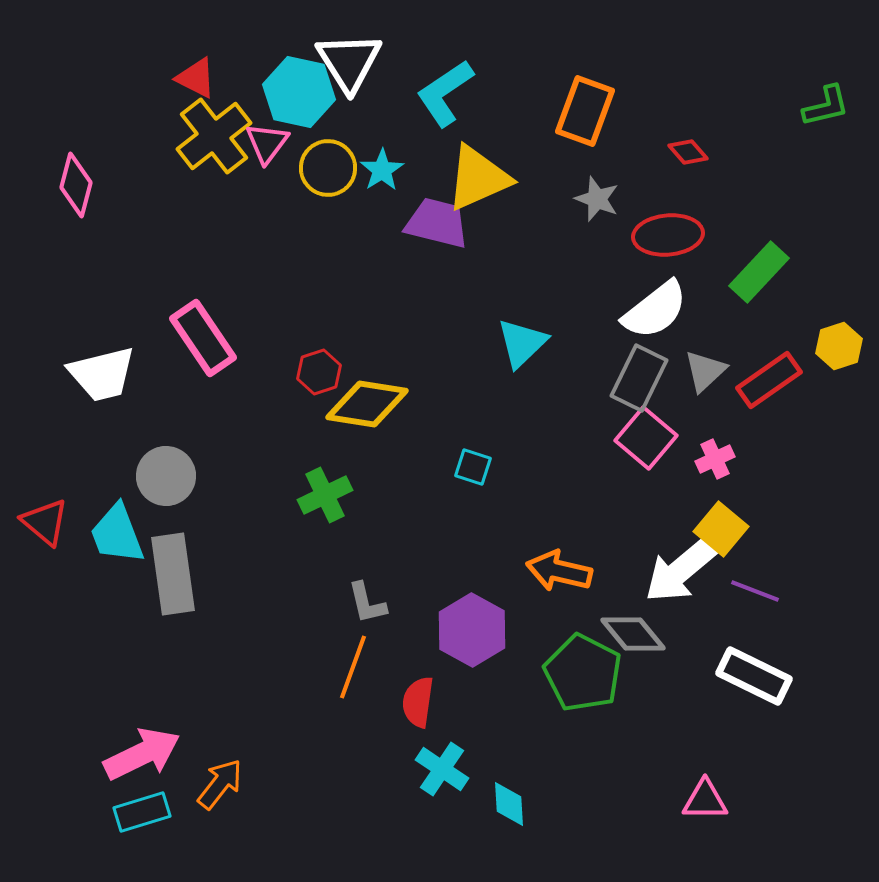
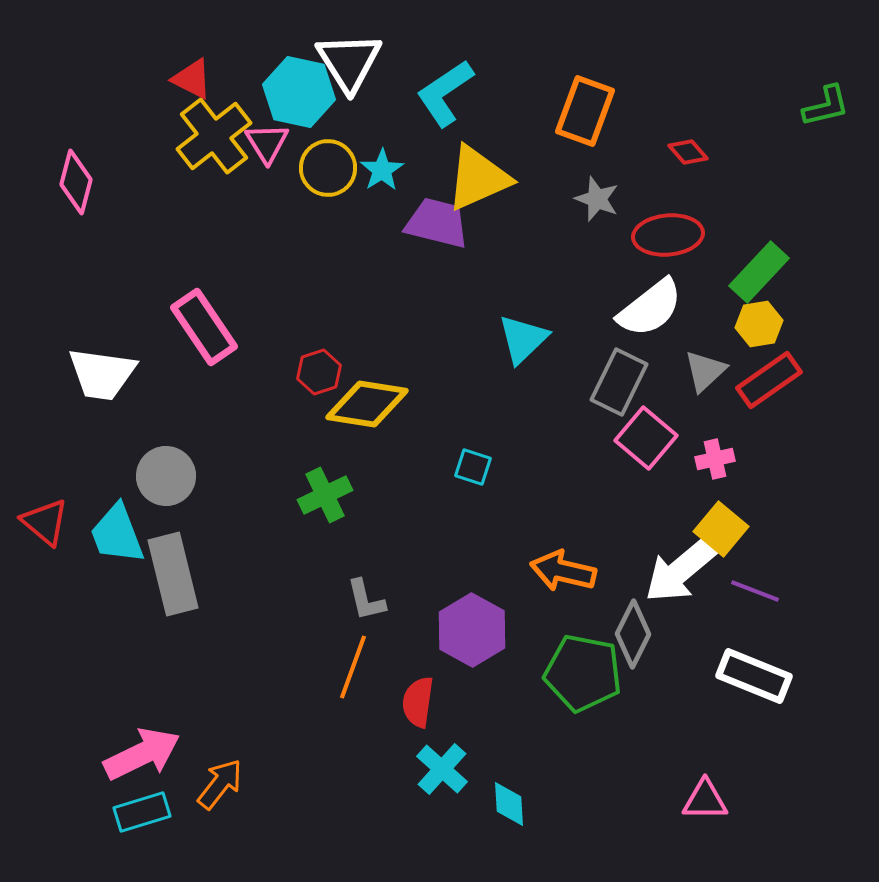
red triangle at (196, 78): moved 4 px left, 1 px down
pink triangle at (267, 143): rotated 9 degrees counterclockwise
pink diamond at (76, 185): moved 3 px up
white semicircle at (655, 310): moved 5 px left, 2 px up
pink rectangle at (203, 338): moved 1 px right, 11 px up
cyan triangle at (522, 343): moved 1 px right, 4 px up
yellow hexagon at (839, 346): moved 80 px left, 22 px up; rotated 9 degrees clockwise
white trapezoid at (102, 374): rotated 22 degrees clockwise
gray rectangle at (639, 378): moved 20 px left, 4 px down
pink cross at (715, 459): rotated 12 degrees clockwise
orange arrow at (559, 571): moved 4 px right
gray rectangle at (173, 574): rotated 6 degrees counterclockwise
gray L-shape at (367, 603): moved 1 px left, 3 px up
gray diamond at (633, 634): rotated 66 degrees clockwise
green pentagon at (583, 673): rotated 16 degrees counterclockwise
white rectangle at (754, 676): rotated 4 degrees counterclockwise
cyan cross at (442, 769): rotated 8 degrees clockwise
